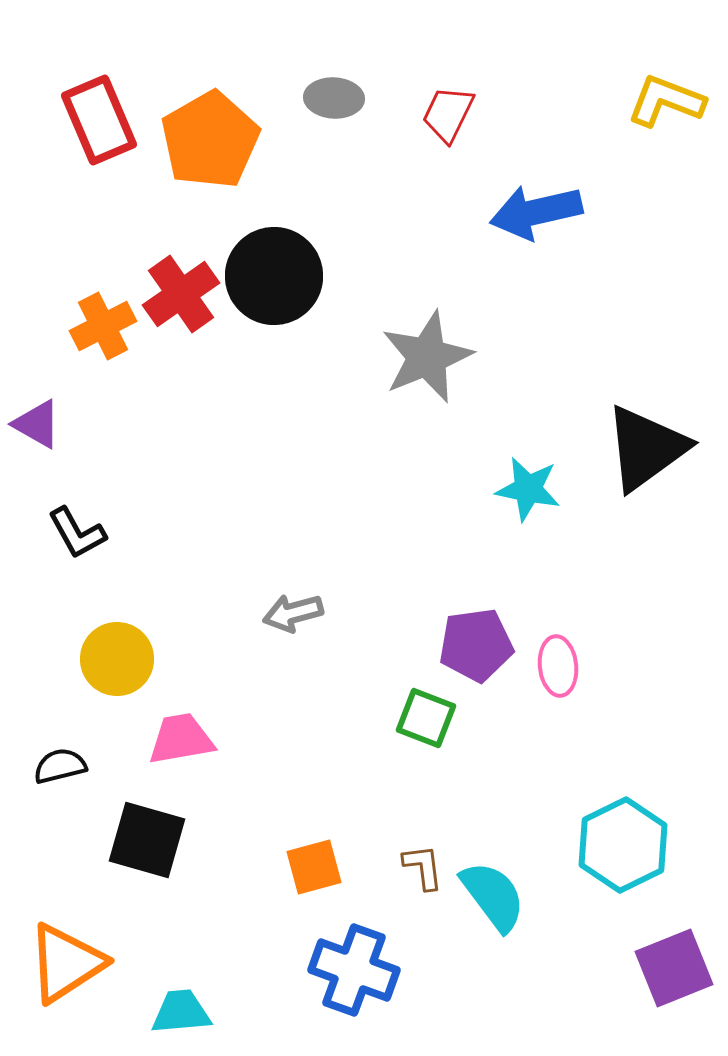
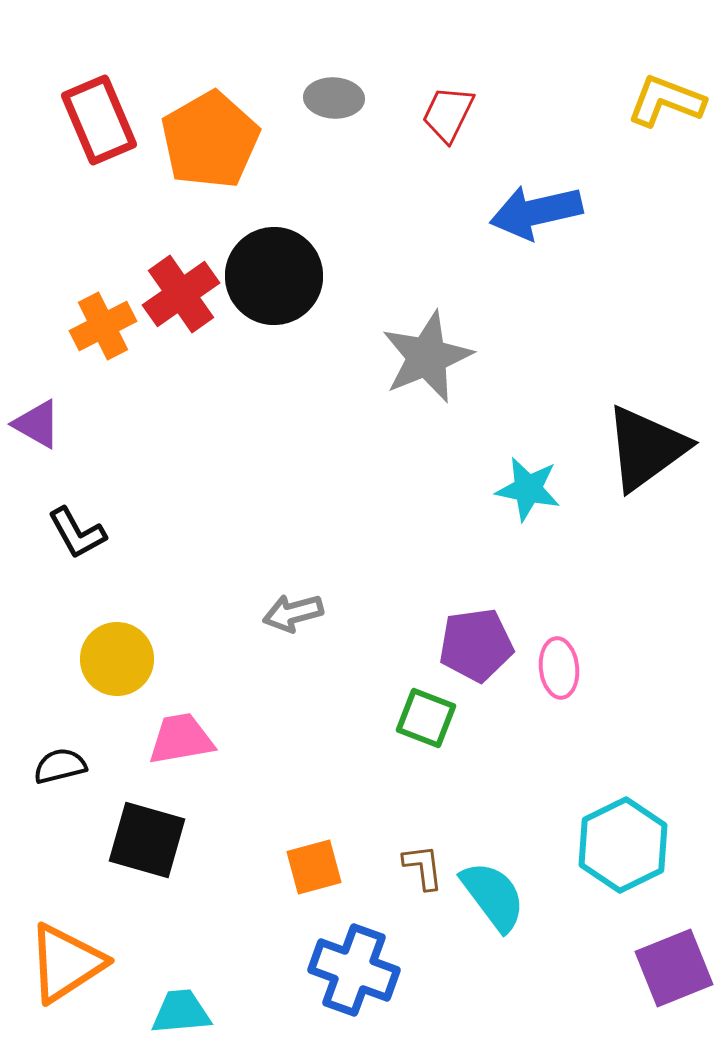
pink ellipse: moved 1 px right, 2 px down
